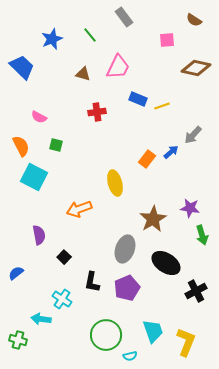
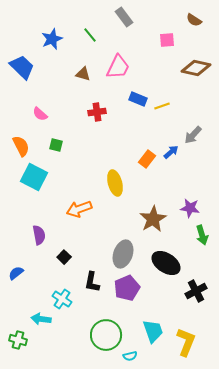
pink semicircle: moved 1 px right, 3 px up; rotated 14 degrees clockwise
gray ellipse: moved 2 px left, 5 px down
